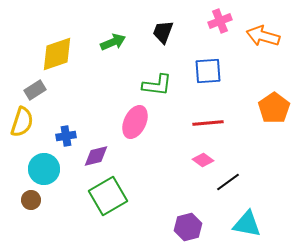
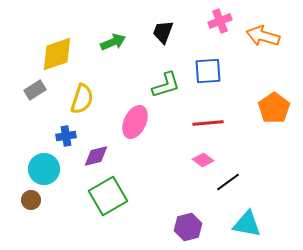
green L-shape: moved 9 px right; rotated 24 degrees counterclockwise
yellow semicircle: moved 60 px right, 23 px up
